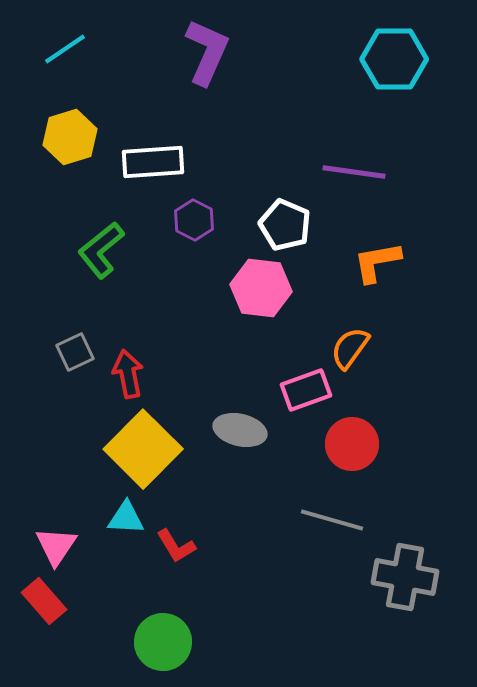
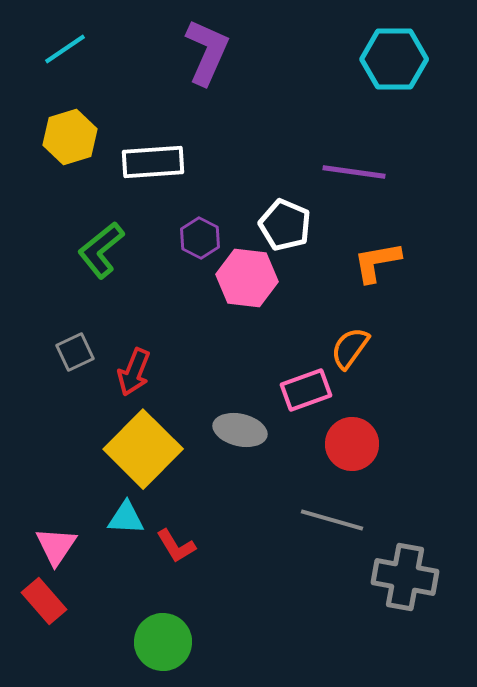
purple hexagon: moved 6 px right, 18 px down
pink hexagon: moved 14 px left, 10 px up
red arrow: moved 6 px right, 2 px up; rotated 147 degrees counterclockwise
